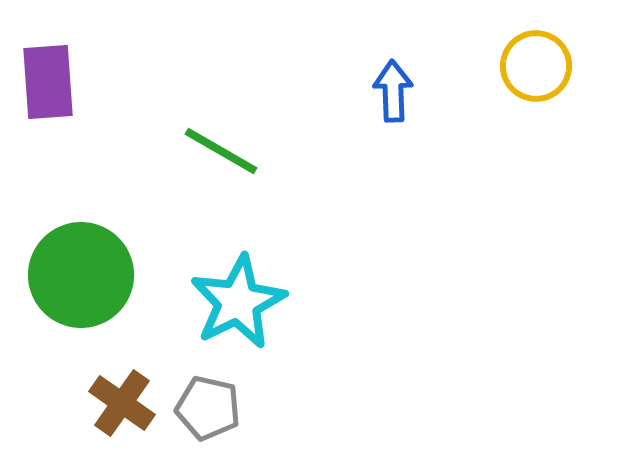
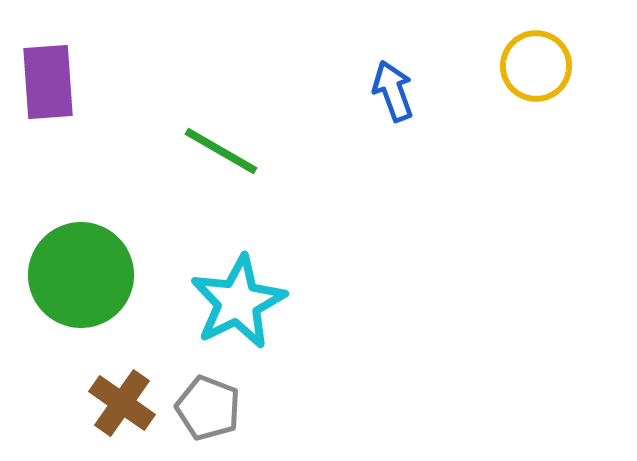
blue arrow: rotated 18 degrees counterclockwise
gray pentagon: rotated 8 degrees clockwise
